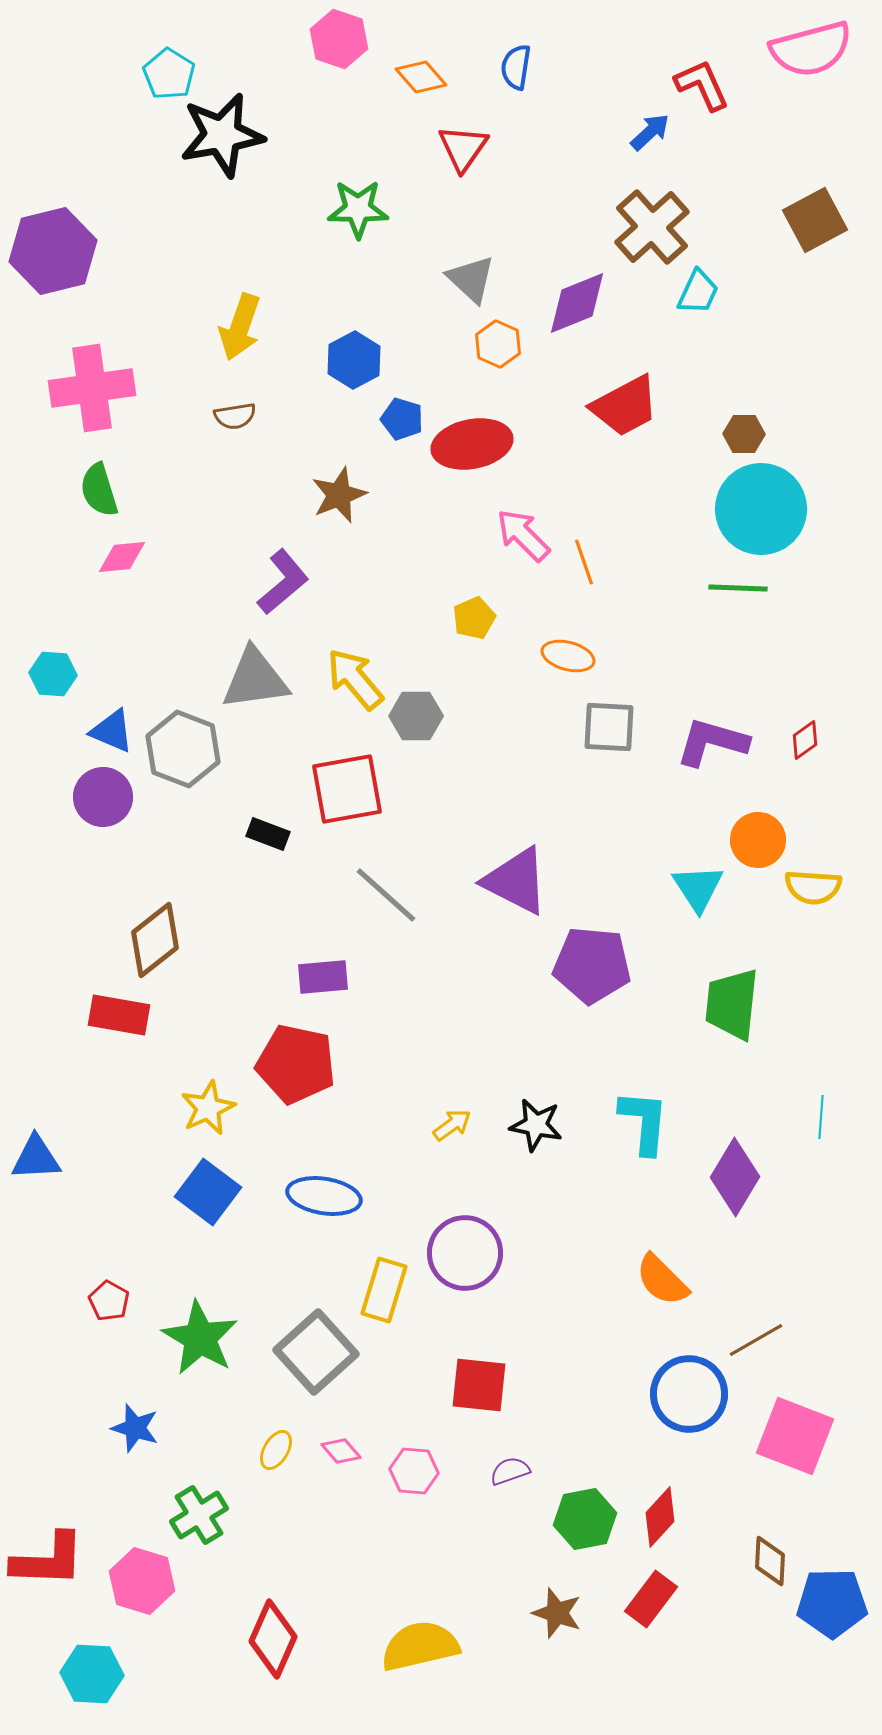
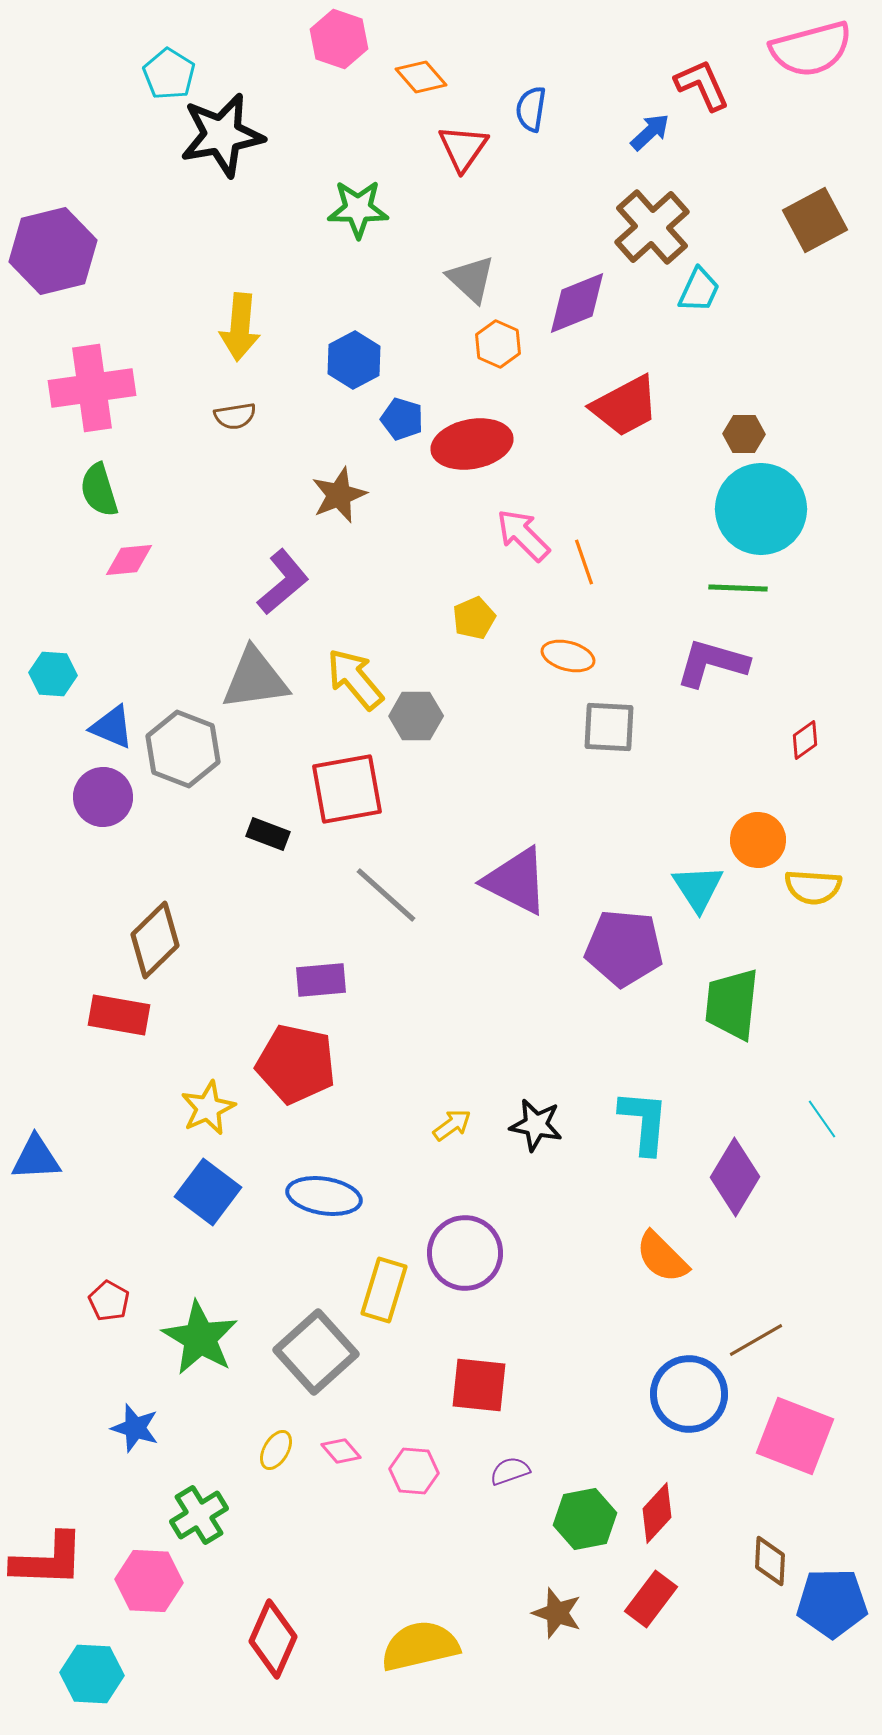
blue semicircle at (516, 67): moved 15 px right, 42 px down
cyan trapezoid at (698, 292): moved 1 px right, 2 px up
yellow arrow at (240, 327): rotated 14 degrees counterclockwise
pink diamond at (122, 557): moved 7 px right, 3 px down
blue triangle at (112, 731): moved 4 px up
purple L-shape at (712, 742): moved 79 px up
brown diamond at (155, 940): rotated 6 degrees counterclockwise
purple pentagon at (592, 965): moved 32 px right, 17 px up
purple rectangle at (323, 977): moved 2 px left, 3 px down
cyan line at (821, 1117): moved 1 px right, 2 px down; rotated 39 degrees counterclockwise
orange semicircle at (662, 1280): moved 23 px up
red diamond at (660, 1517): moved 3 px left, 4 px up
pink hexagon at (142, 1581): moved 7 px right; rotated 14 degrees counterclockwise
